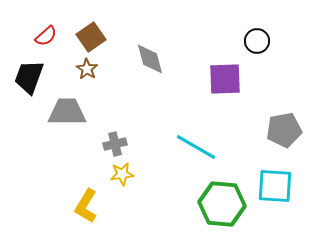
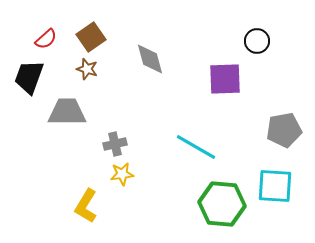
red semicircle: moved 3 px down
brown star: rotated 15 degrees counterclockwise
